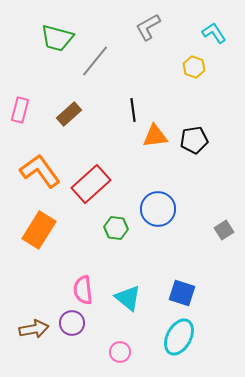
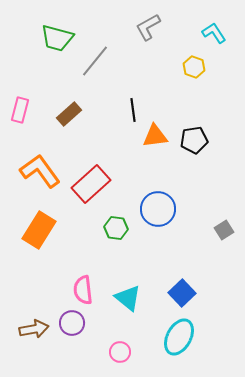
blue square: rotated 28 degrees clockwise
